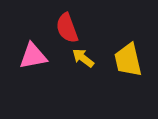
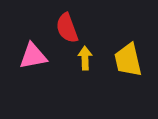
yellow arrow: moved 2 px right; rotated 50 degrees clockwise
